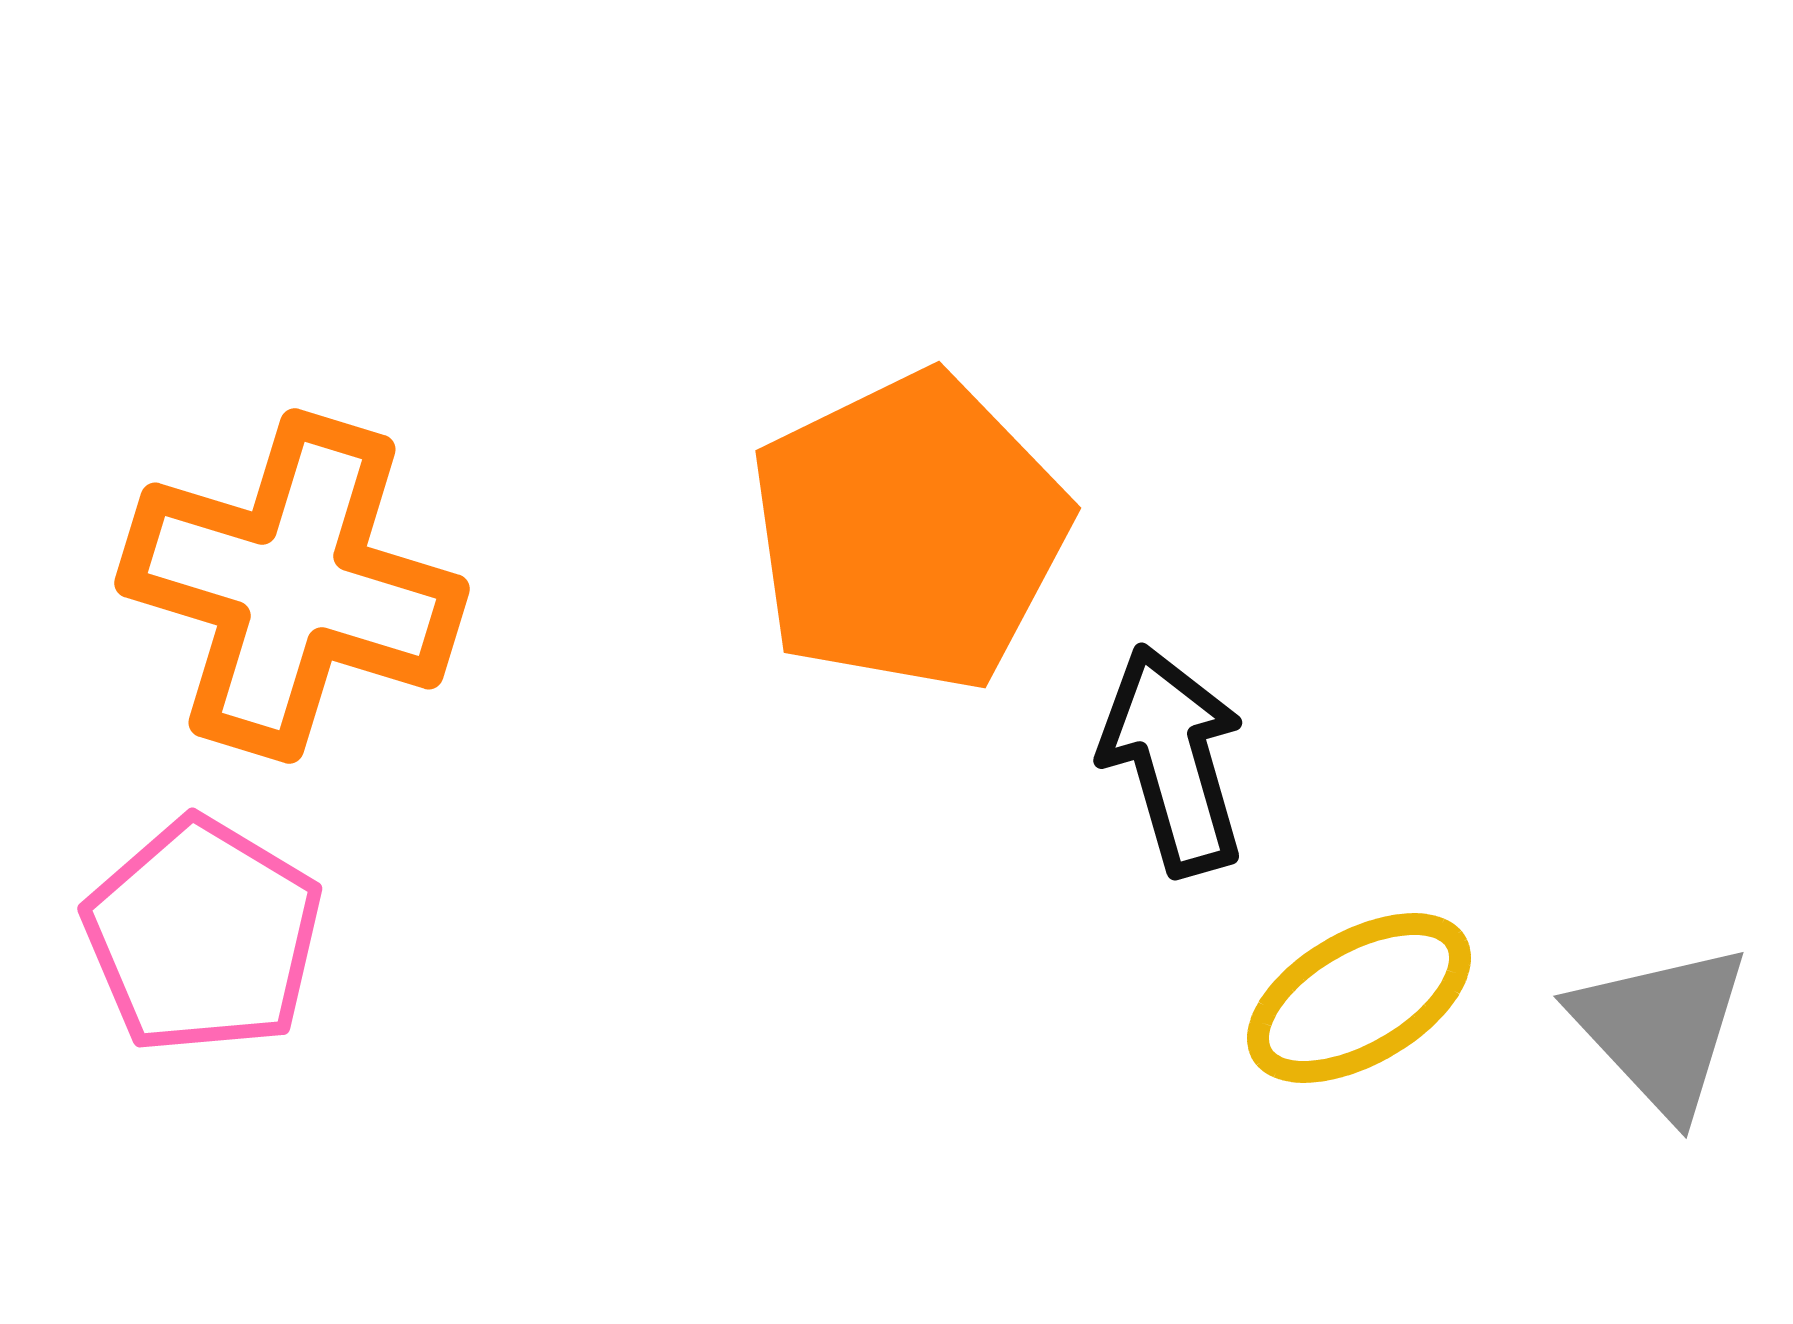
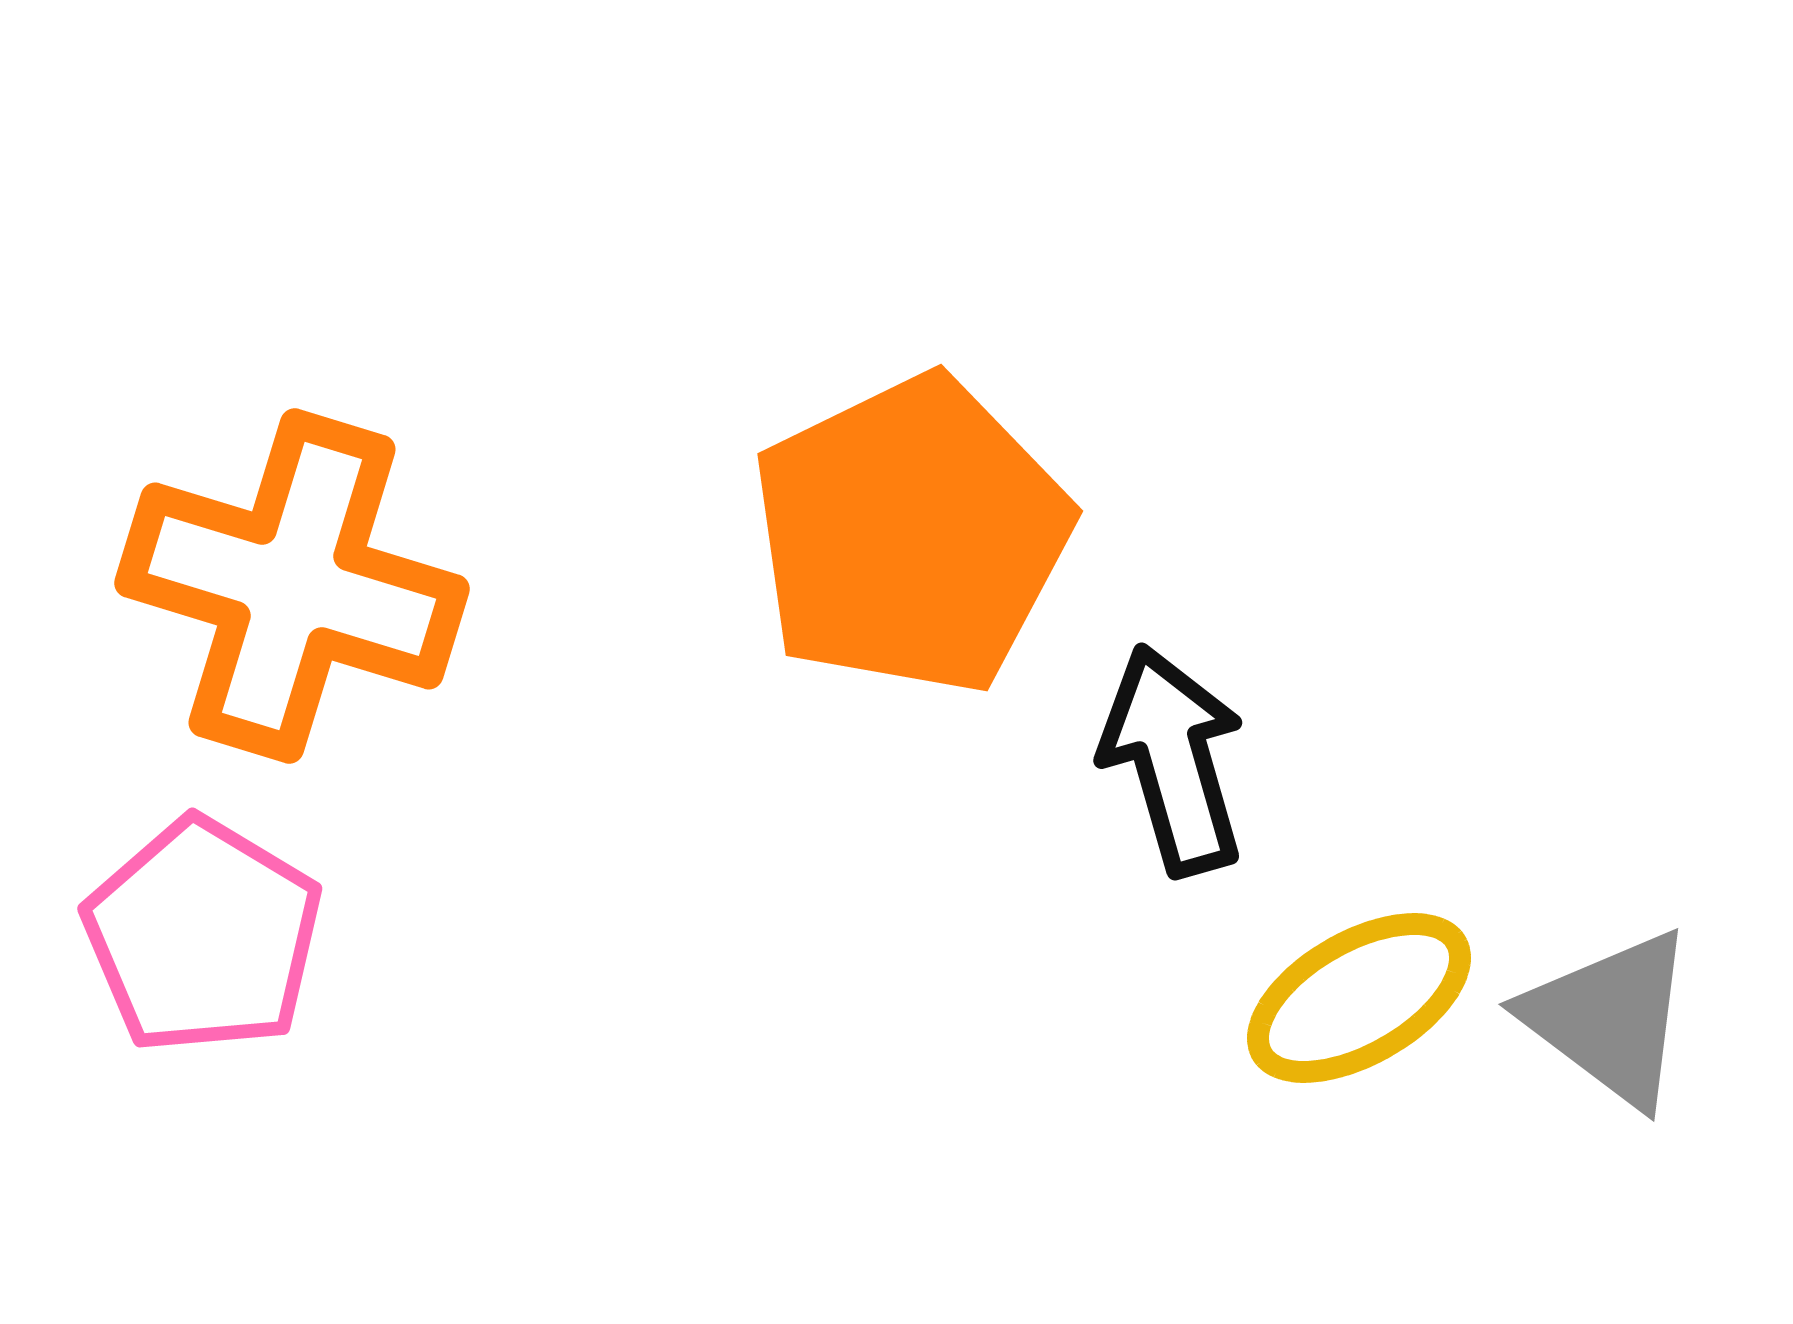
orange pentagon: moved 2 px right, 3 px down
gray triangle: moved 51 px left, 11 px up; rotated 10 degrees counterclockwise
